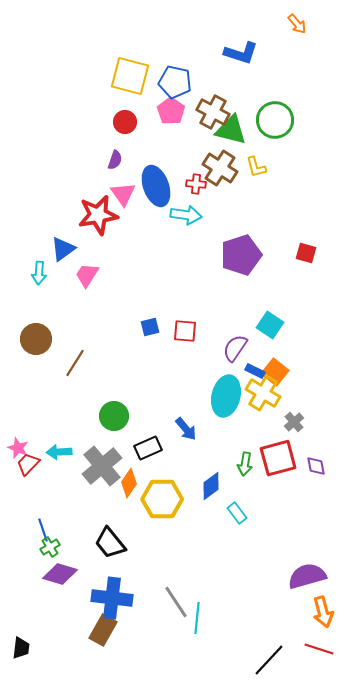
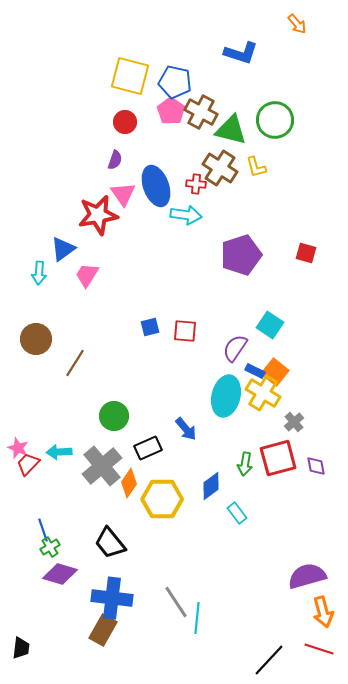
brown cross at (213, 112): moved 12 px left
